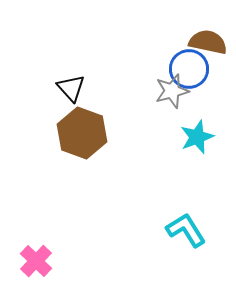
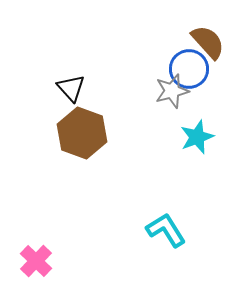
brown semicircle: rotated 36 degrees clockwise
cyan L-shape: moved 20 px left
